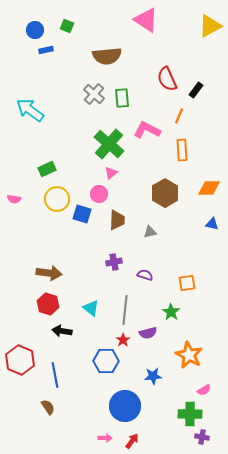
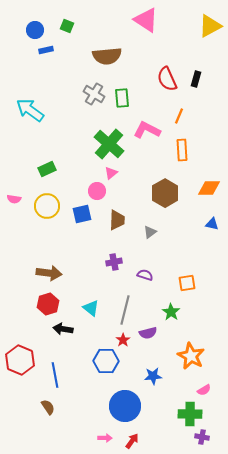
black rectangle at (196, 90): moved 11 px up; rotated 21 degrees counterclockwise
gray cross at (94, 94): rotated 10 degrees counterclockwise
pink circle at (99, 194): moved 2 px left, 3 px up
yellow circle at (57, 199): moved 10 px left, 7 px down
blue square at (82, 214): rotated 30 degrees counterclockwise
gray triangle at (150, 232): rotated 24 degrees counterclockwise
red hexagon at (48, 304): rotated 25 degrees clockwise
gray line at (125, 310): rotated 8 degrees clockwise
black arrow at (62, 331): moved 1 px right, 2 px up
orange star at (189, 355): moved 2 px right, 1 px down
